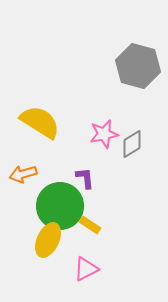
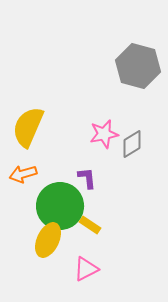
yellow semicircle: moved 12 px left, 5 px down; rotated 99 degrees counterclockwise
purple L-shape: moved 2 px right
